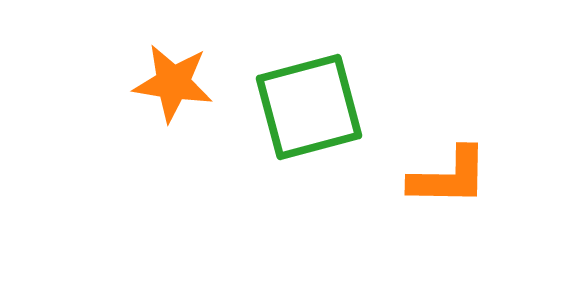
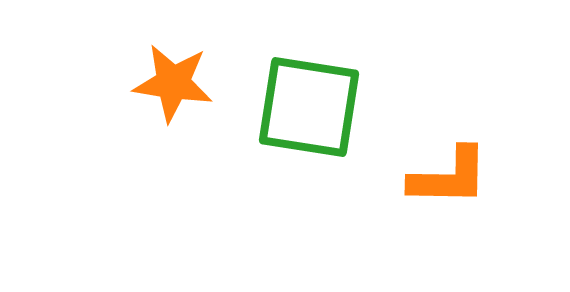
green square: rotated 24 degrees clockwise
